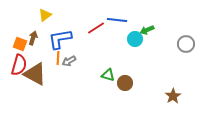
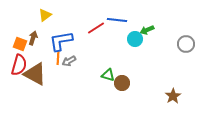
blue L-shape: moved 1 px right, 2 px down
brown circle: moved 3 px left
